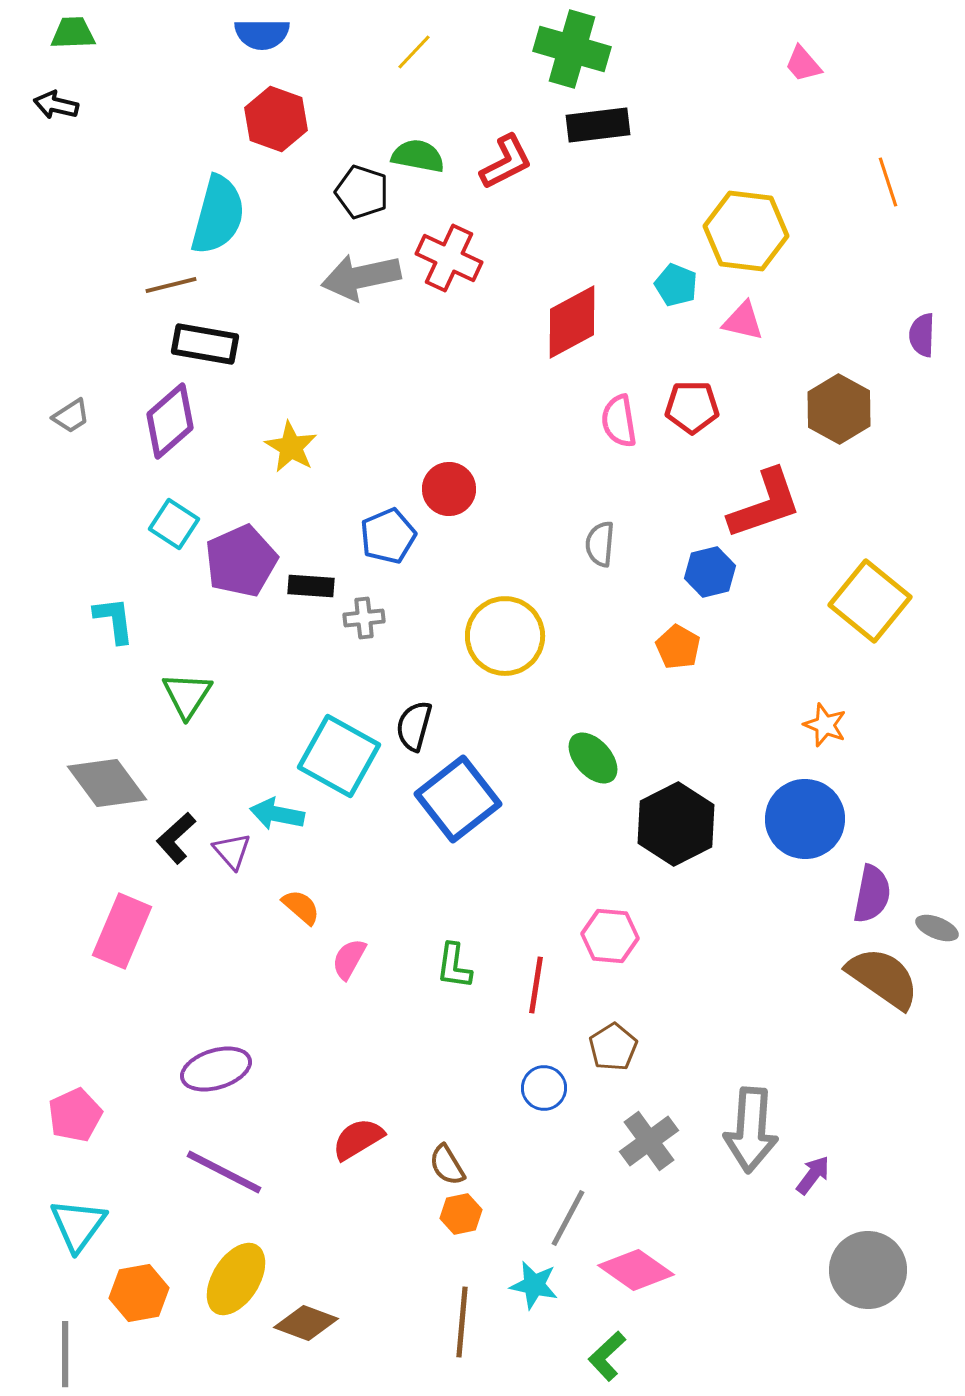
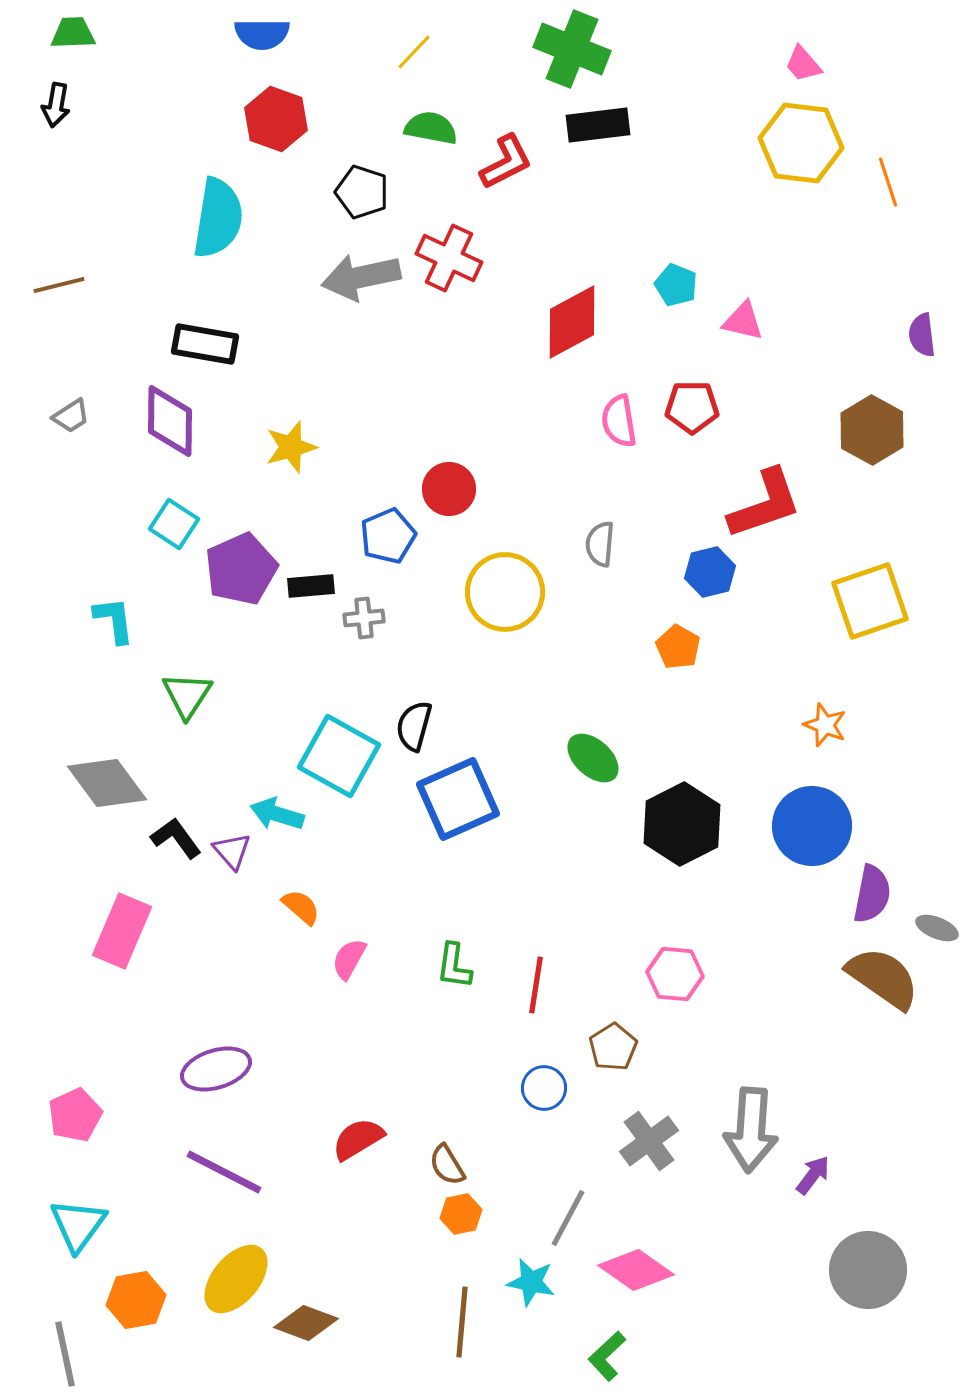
green cross at (572, 49): rotated 6 degrees clockwise
black arrow at (56, 105): rotated 93 degrees counterclockwise
green semicircle at (418, 156): moved 13 px right, 28 px up
cyan semicircle at (218, 215): moved 3 px down; rotated 6 degrees counterclockwise
yellow hexagon at (746, 231): moved 55 px right, 88 px up
brown line at (171, 285): moved 112 px left
purple semicircle at (922, 335): rotated 9 degrees counterclockwise
brown hexagon at (839, 409): moved 33 px right, 21 px down
purple diamond at (170, 421): rotated 48 degrees counterclockwise
yellow star at (291, 447): rotated 26 degrees clockwise
purple pentagon at (241, 561): moved 8 px down
black rectangle at (311, 586): rotated 9 degrees counterclockwise
yellow square at (870, 601): rotated 32 degrees clockwise
yellow circle at (505, 636): moved 44 px up
green ellipse at (593, 758): rotated 6 degrees counterclockwise
blue square at (458, 799): rotated 14 degrees clockwise
cyan arrow at (277, 814): rotated 6 degrees clockwise
blue circle at (805, 819): moved 7 px right, 7 px down
black hexagon at (676, 824): moved 6 px right
black L-shape at (176, 838): rotated 96 degrees clockwise
pink hexagon at (610, 936): moved 65 px right, 38 px down
yellow ellipse at (236, 1279): rotated 8 degrees clockwise
cyan star at (534, 1285): moved 3 px left, 3 px up
orange hexagon at (139, 1293): moved 3 px left, 7 px down
gray line at (65, 1354): rotated 12 degrees counterclockwise
